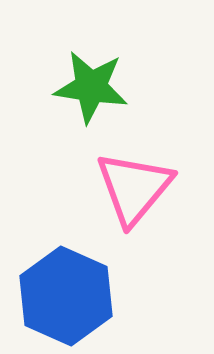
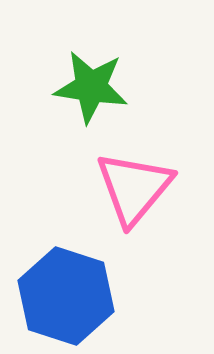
blue hexagon: rotated 6 degrees counterclockwise
